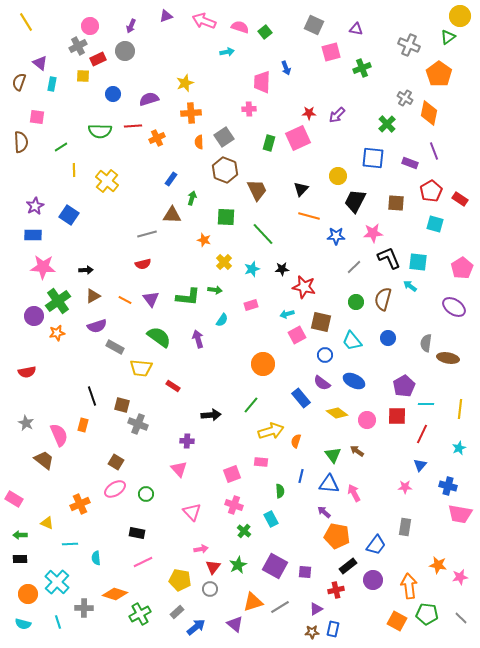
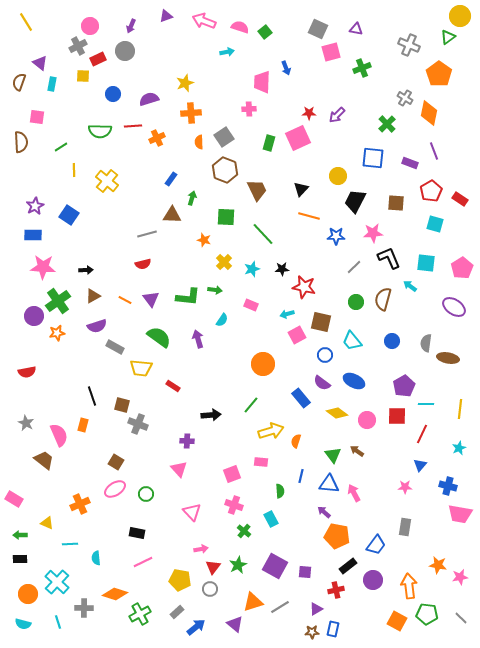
gray square at (314, 25): moved 4 px right, 4 px down
cyan square at (418, 262): moved 8 px right, 1 px down
pink rectangle at (251, 305): rotated 40 degrees clockwise
blue circle at (388, 338): moved 4 px right, 3 px down
